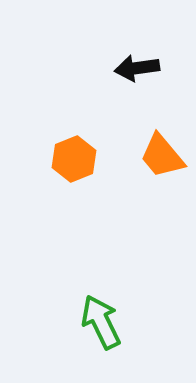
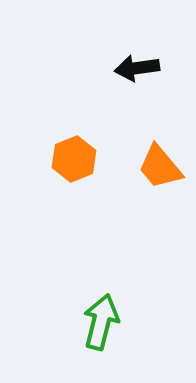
orange trapezoid: moved 2 px left, 11 px down
green arrow: rotated 40 degrees clockwise
